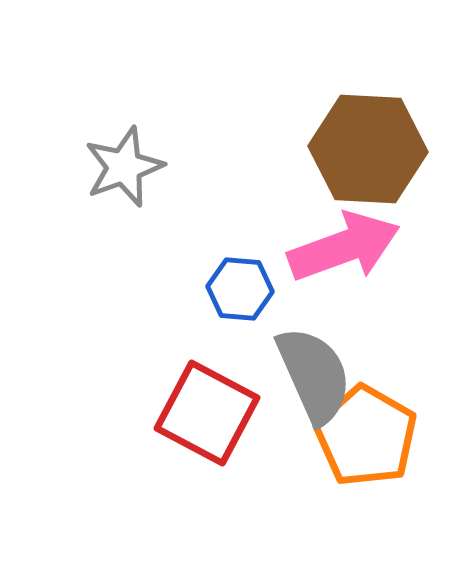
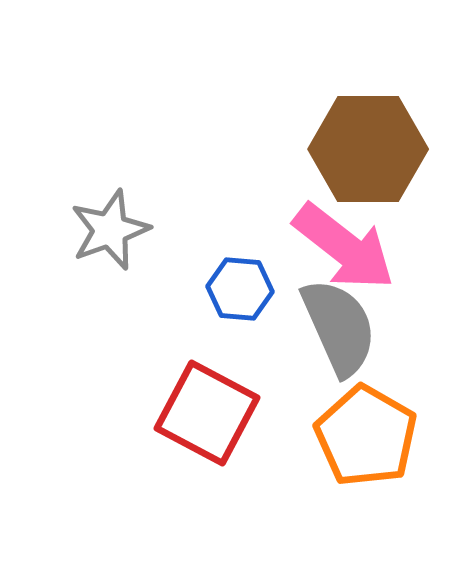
brown hexagon: rotated 3 degrees counterclockwise
gray star: moved 14 px left, 63 px down
pink arrow: rotated 58 degrees clockwise
gray semicircle: moved 25 px right, 48 px up
